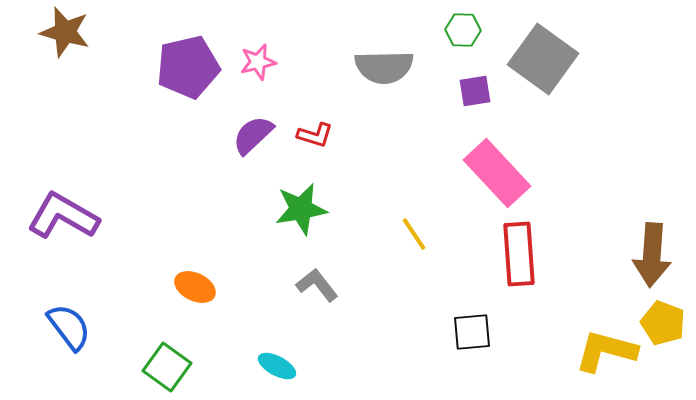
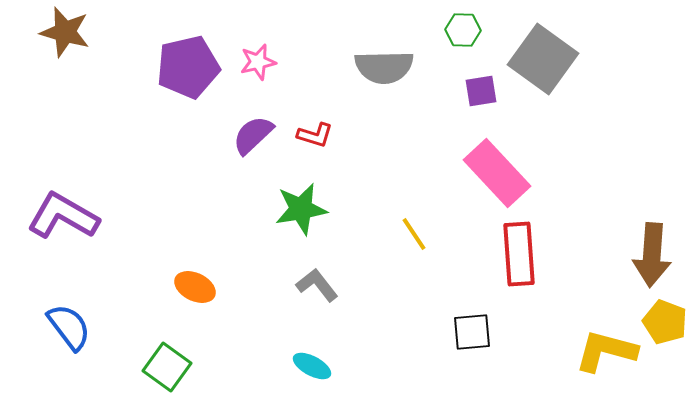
purple square: moved 6 px right
yellow pentagon: moved 2 px right, 1 px up
cyan ellipse: moved 35 px right
